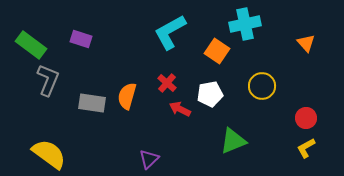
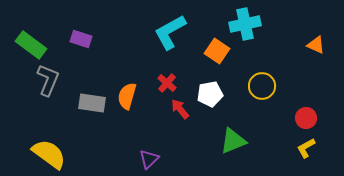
orange triangle: moved 10 px right, 2 px down; rotated 24 degrees counterclockwise
red arrow: rotated 25 degrees clockwise
